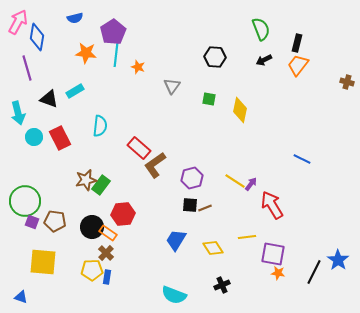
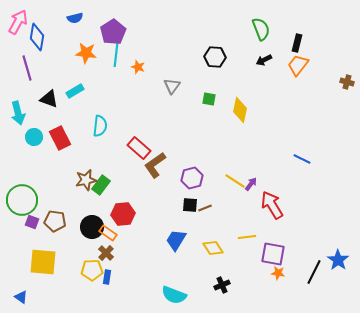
green circle at (25, 201): moved 3 px left, 1 px up
blue triangle at (21, 297): rotated 16 degrees clockwise
